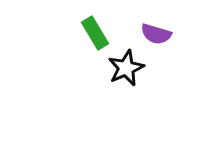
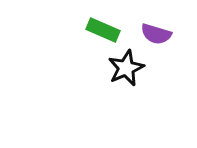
green rectangle: moved 8 px right, 3 px up; rotated 36 degrees counterclockwise
